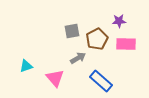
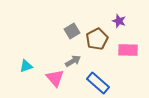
purple star: rotated 24 degrees clockwise
gray square: rotated 21 degrees counterclockwise
pink rectangle: moved 2 px right, 6 px down
gray arrow: moved 5 px left, 3 px down
blue rectangle: moved 3 px left, 2 px down
